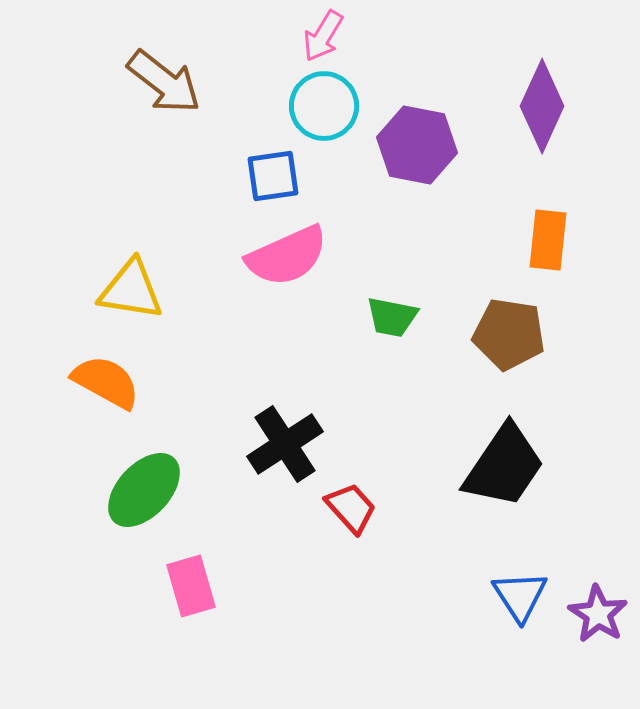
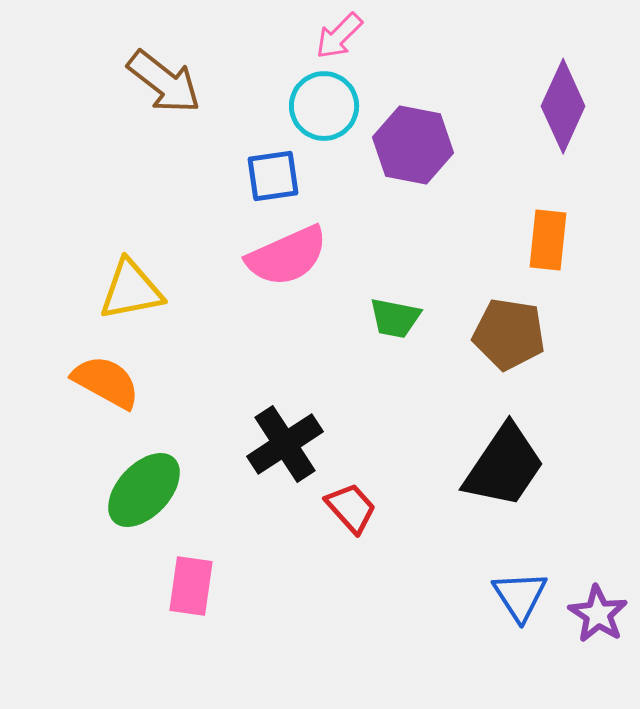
pink arrow: moved 16 px right; rotated 14 degrees clockwise
purple diamond: moved 21 px right
purple hexagon: moved 4 px left
yellow triangle: rotated 20 degrees counterclockwise
green trapezoid: moved 3 px right, 1 px down
pink rectangle: rotated 24 degrees clockwise
